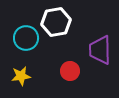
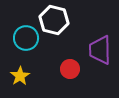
white hexagon: moved 2 px left, 2 px up; rotated 24 degrees clockwise
red circle: moved 2 px up
yellow star: moved 1 px left; rotated 24 degrees counterclockwise
